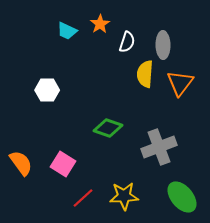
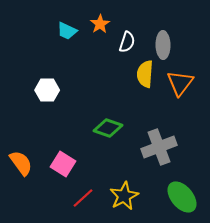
yellow star: rotated 24 degrees counterclockwise
